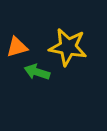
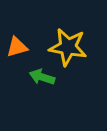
green arrow: moved 5 px right, 5 px down
